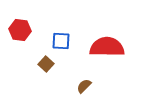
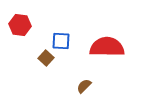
red hexagon: moved 5 px up
brown square: moved 6 px up
